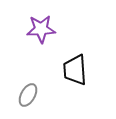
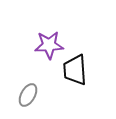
purple star: moved 8 px right, 16 px down
